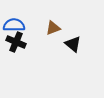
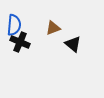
blue semicircle: rotated 95 degrees clockwise
black cross: moved 4 px right
